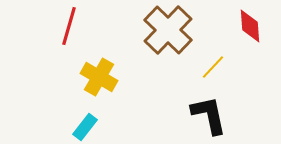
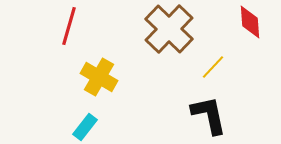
red diamond: moved 4 px up
brown cross: moved 1 px right, 1 px up
